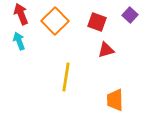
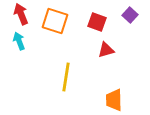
orange square: rotated 28 degrees counterclockwise
orange trapezoid: moved 1 px left
